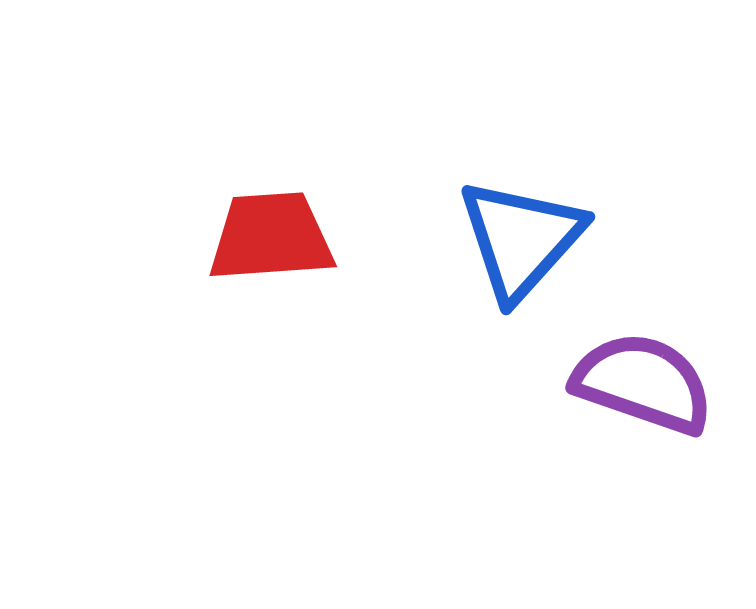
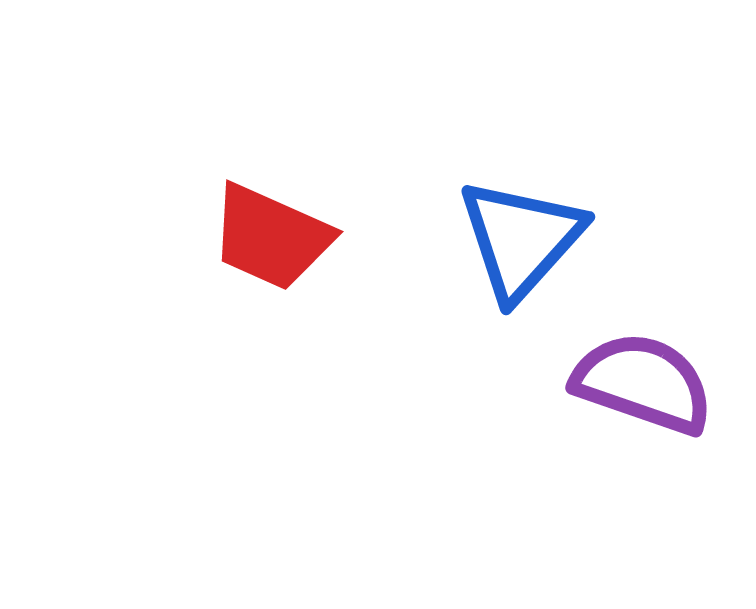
red trapezoid: rotated 152 degrees counterclockwise
